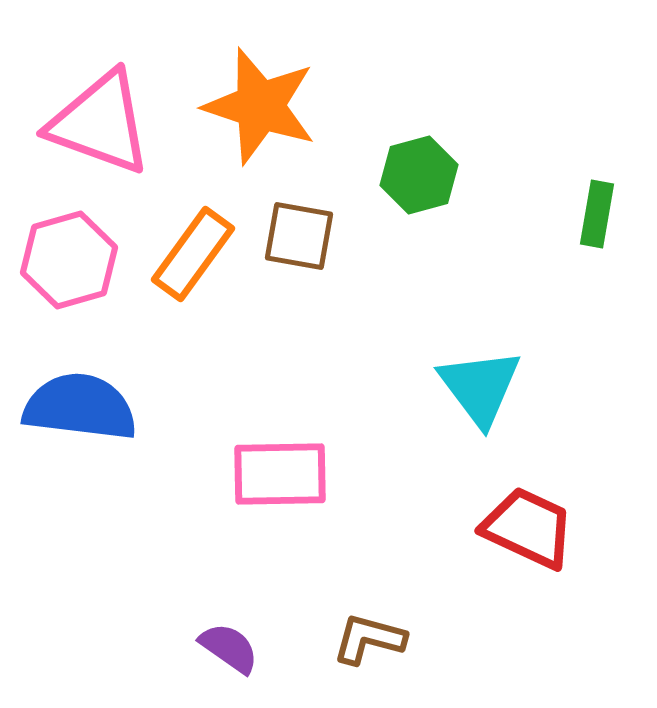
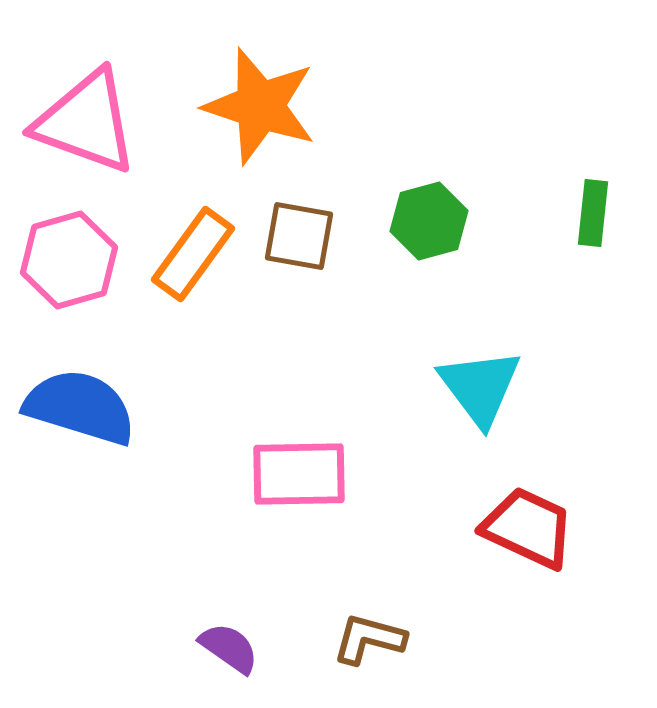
pink triangle: moved 14 px left, 1 px up
green hexagon: moved 10 px right, 46 px down
green rectangle: moved 4 px left, 1 px up; rotated 4 degrees counterclockwise
blue semicircle: rotated 10 degrees clockwise
pink rectangle: moved 19 px right
